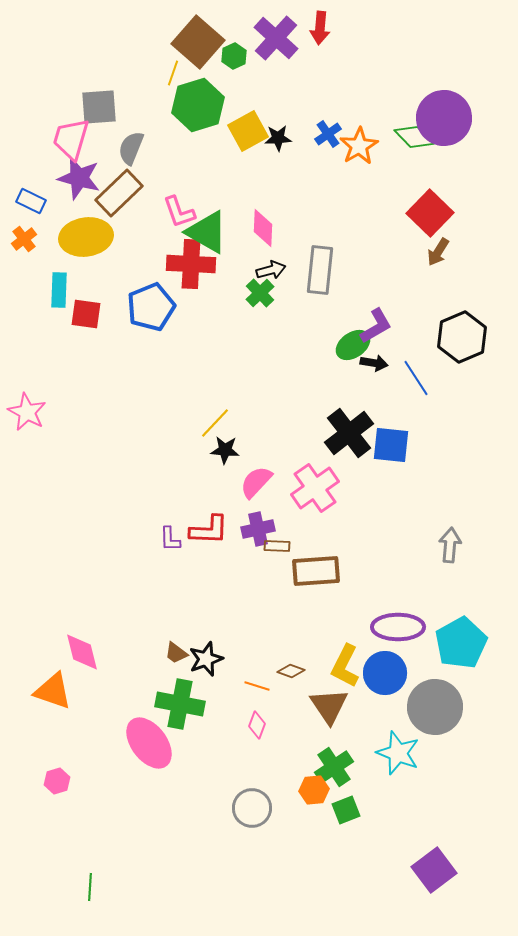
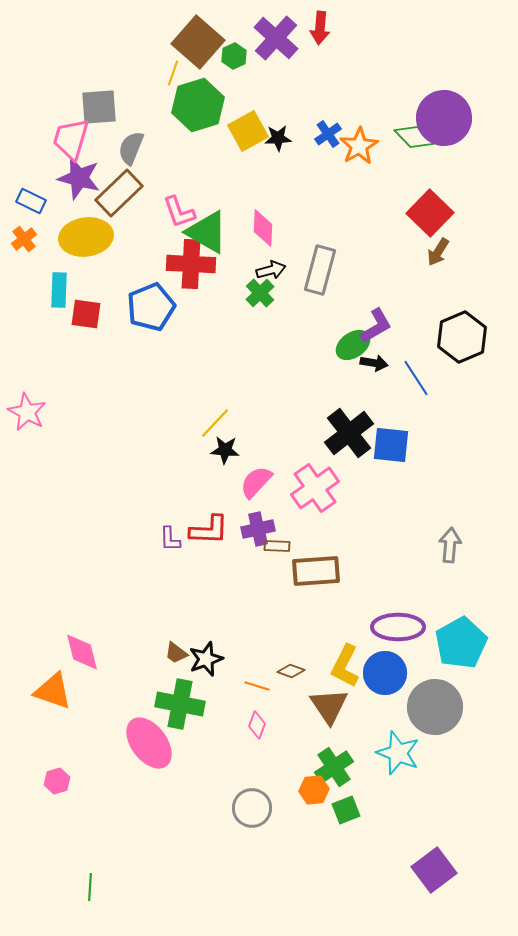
gray rectangle at (320, 270): rotated 9 degrees clockwise
